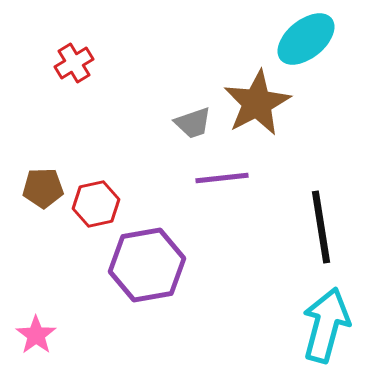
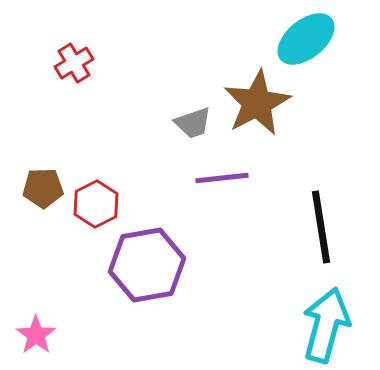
red hexagon: rotated 15 degrees counterclockwise
